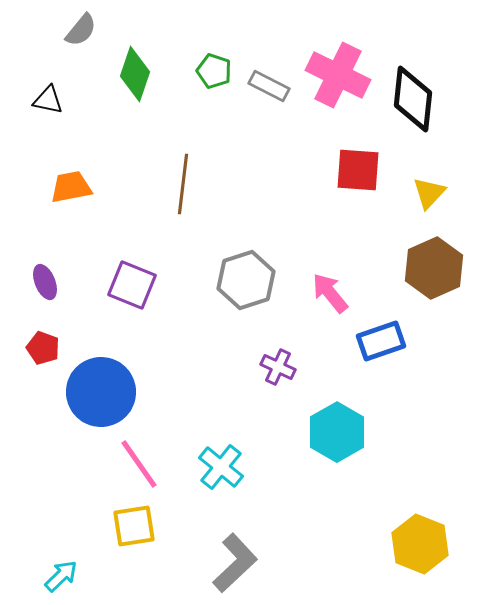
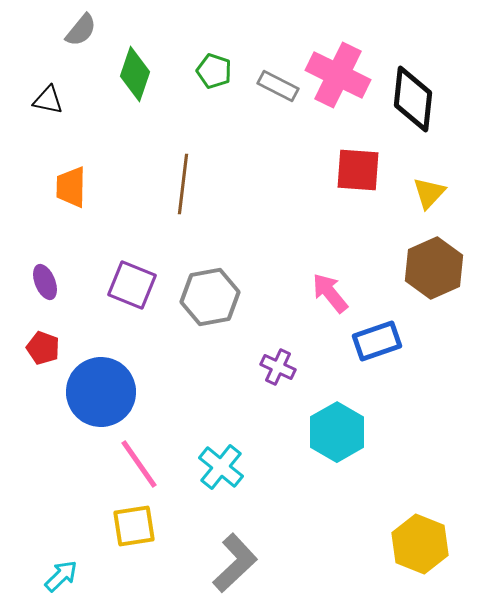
gray rectangle: moved 9 px right
orange trapezoid: rotated 78 degrees counterclockwise
gray hexagon: moved 36 px left, 17 px down; rotated 8 degrees clockwise
blue rectangle: moved 4 px left
